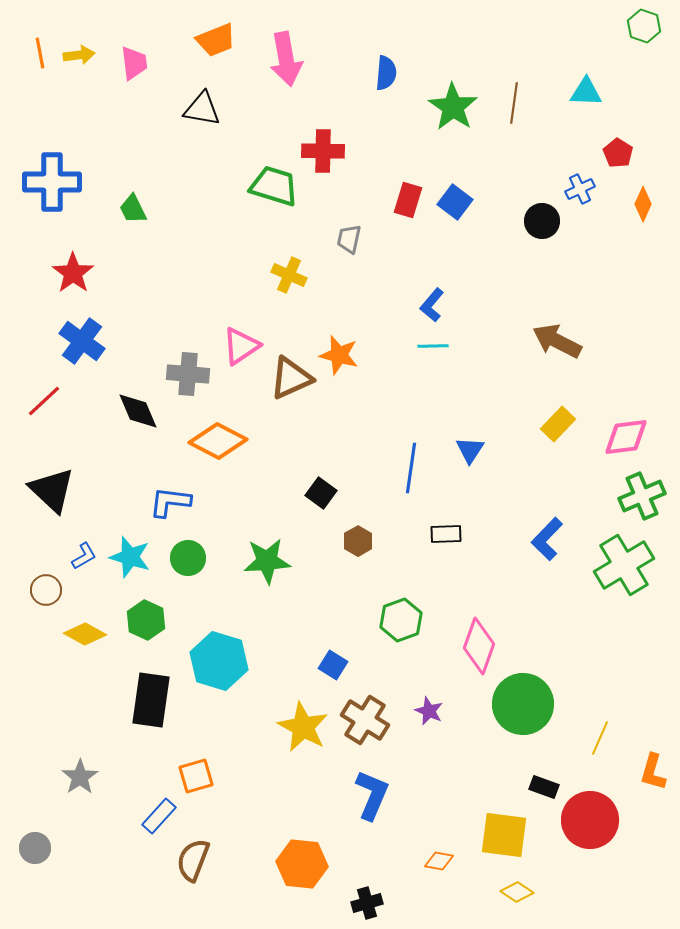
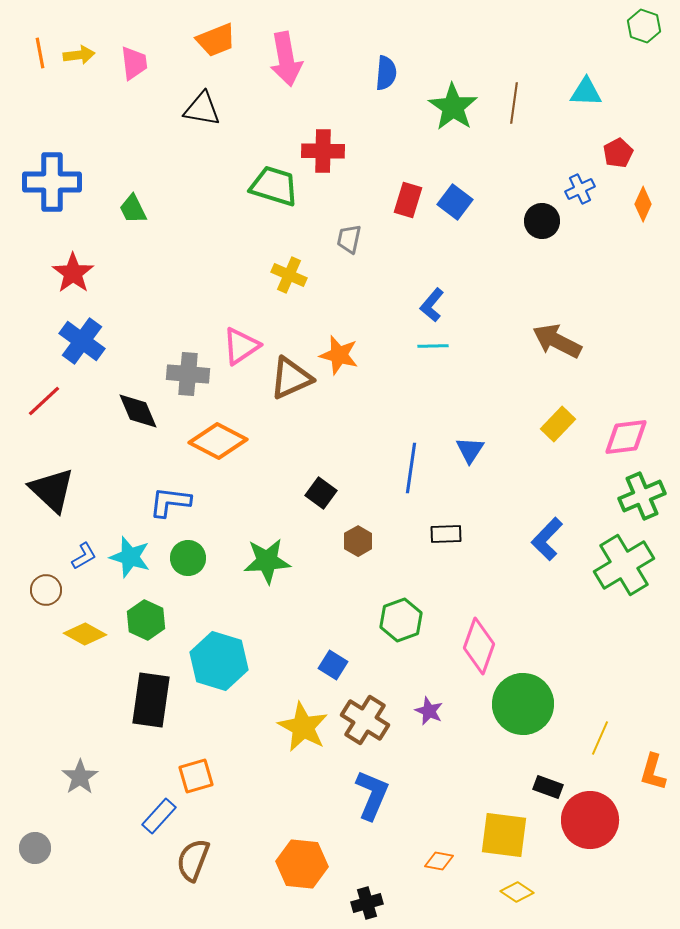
red pentagon at (618, 153): rotated 12 degrees clockwise
black rectangle at (544, 787): moved 4 px right
